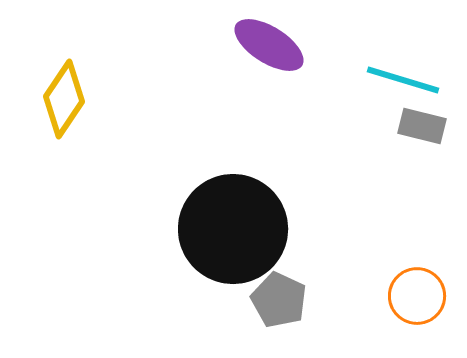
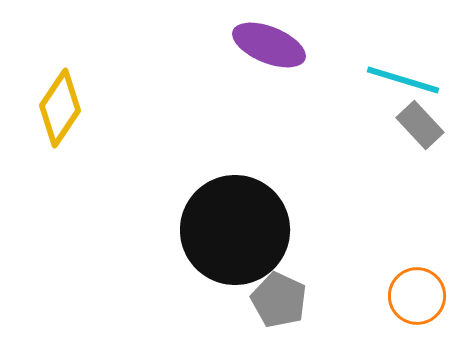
purple ellipse: rotated 10 degrees counterclockwise
yellow diamond: moved 4 px left, 9 px down
gray rectangle: moved 2 px left, 1 px up; rotated 33 degrees clockwise
black circle: moved 2 px right, 1 px down
